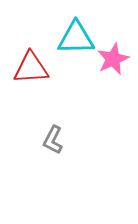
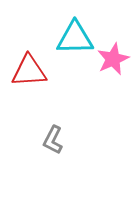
cyan triangle: moved 1 px left
red triangle: moved 2 px left, 3 px down
